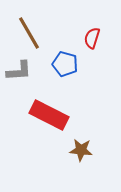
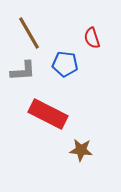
red semicircle: rotated 35 degrees counterclockwise
blue pentagon: rotated 10 degrees counterclockwise
gray L-shape: moved 4 px right
red rectangle: moved 1 px left, 1 px up
